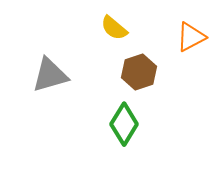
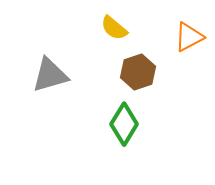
orange triangle: moved 2 px left
brown hexagon: moved 1 px left
